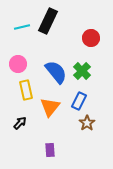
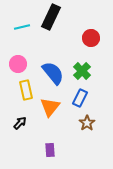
black rectangle: moved 3 px right, 4 px up
blue semicircle: moved 3 px left, 1 px down
blue rectangle: moved 1 px right, 3 px up
